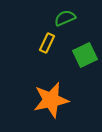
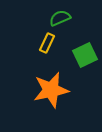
green semicircle: moved 5 px left
orange star: moved 10 px up
